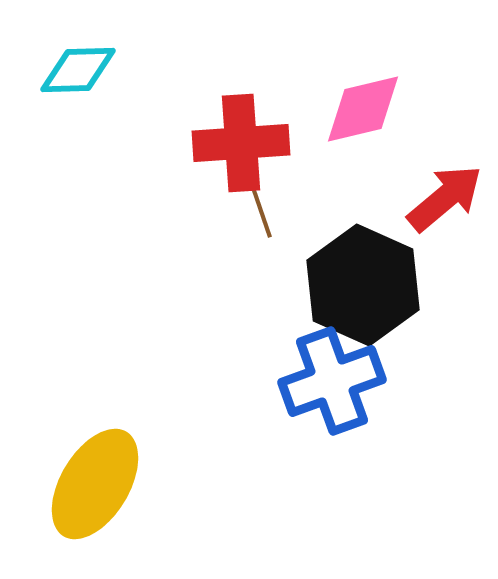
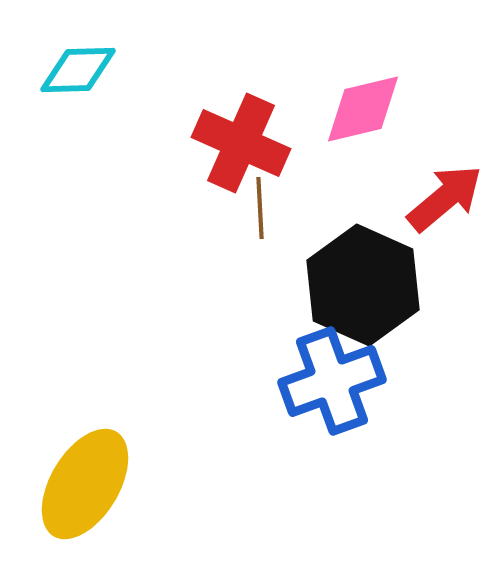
red cross: rotated 28 degrees clockwise
brown line: rotated 16 degrees clockwise
yellow ellipse: moved 10 px left
